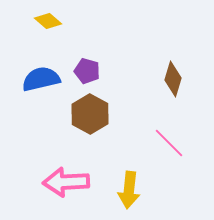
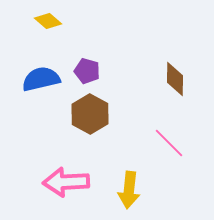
brown diamond: moved 2 px right; rotated 16 degrees counterclockwise
